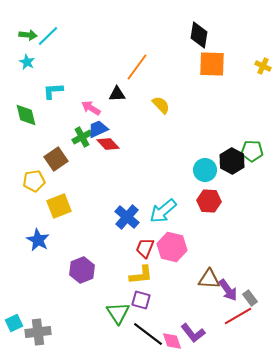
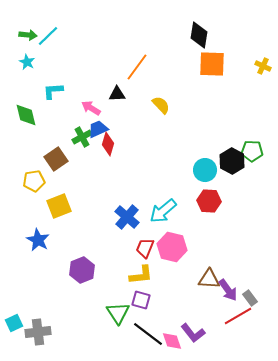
red diamond: rotated 60 degrees clockwise
